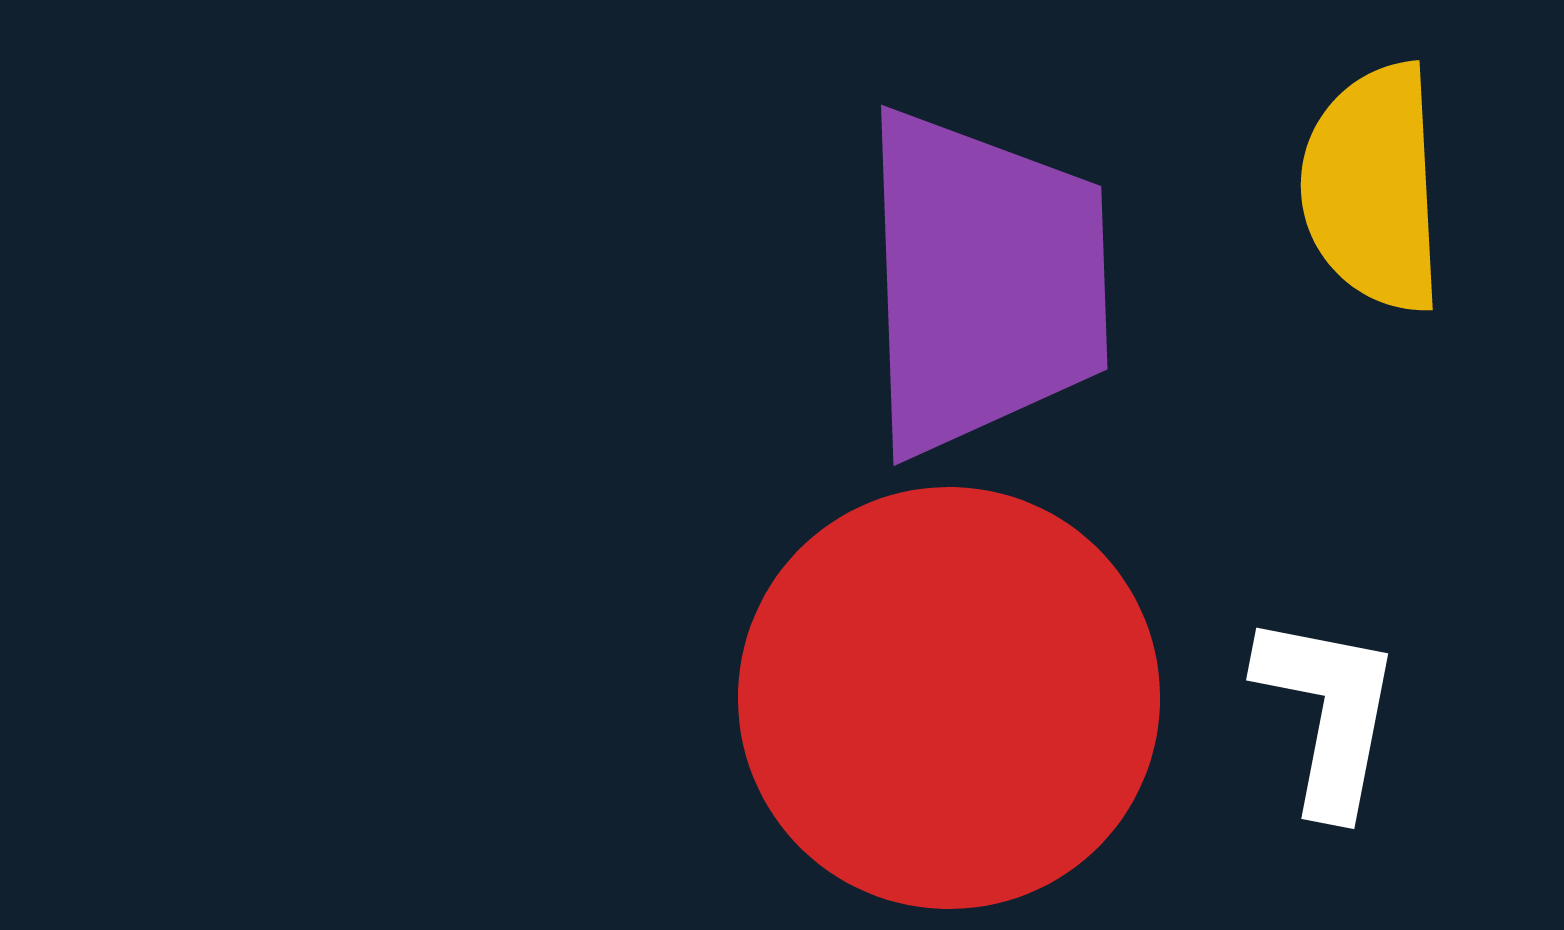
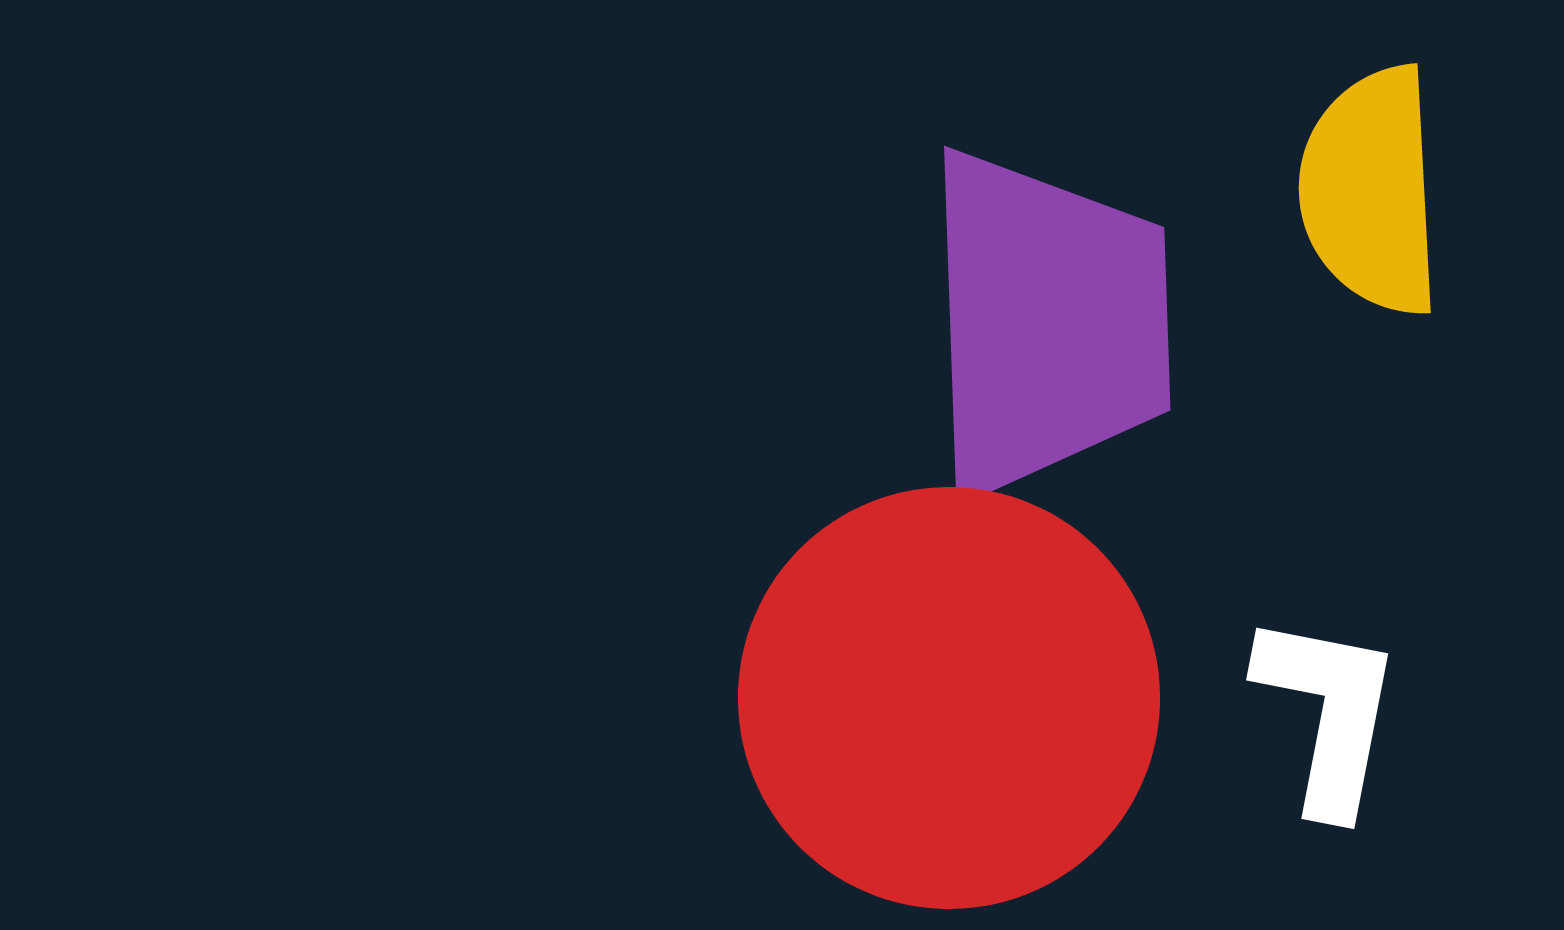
yellow semicircle: moved 2 px left, 3 px down
purple trapezoid: moved 63 px right, 41 px down
